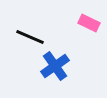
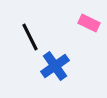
black line: rotated 40 degrees clockwise
